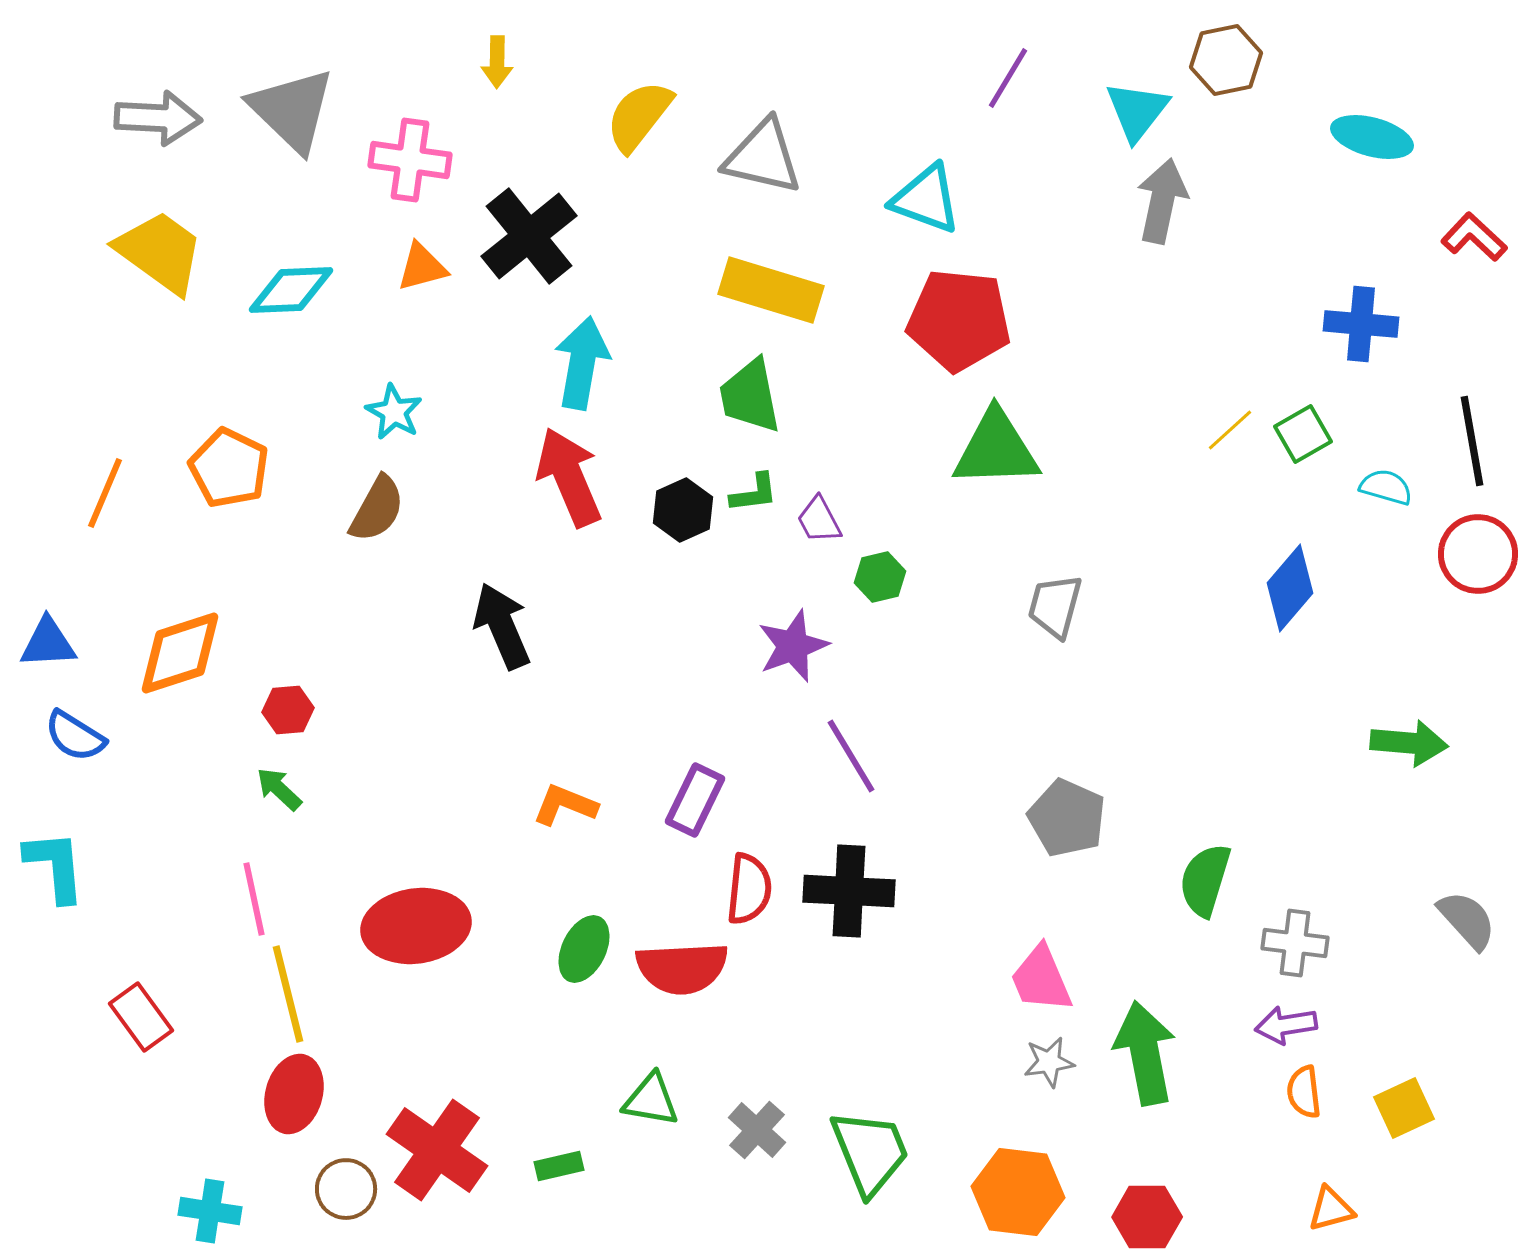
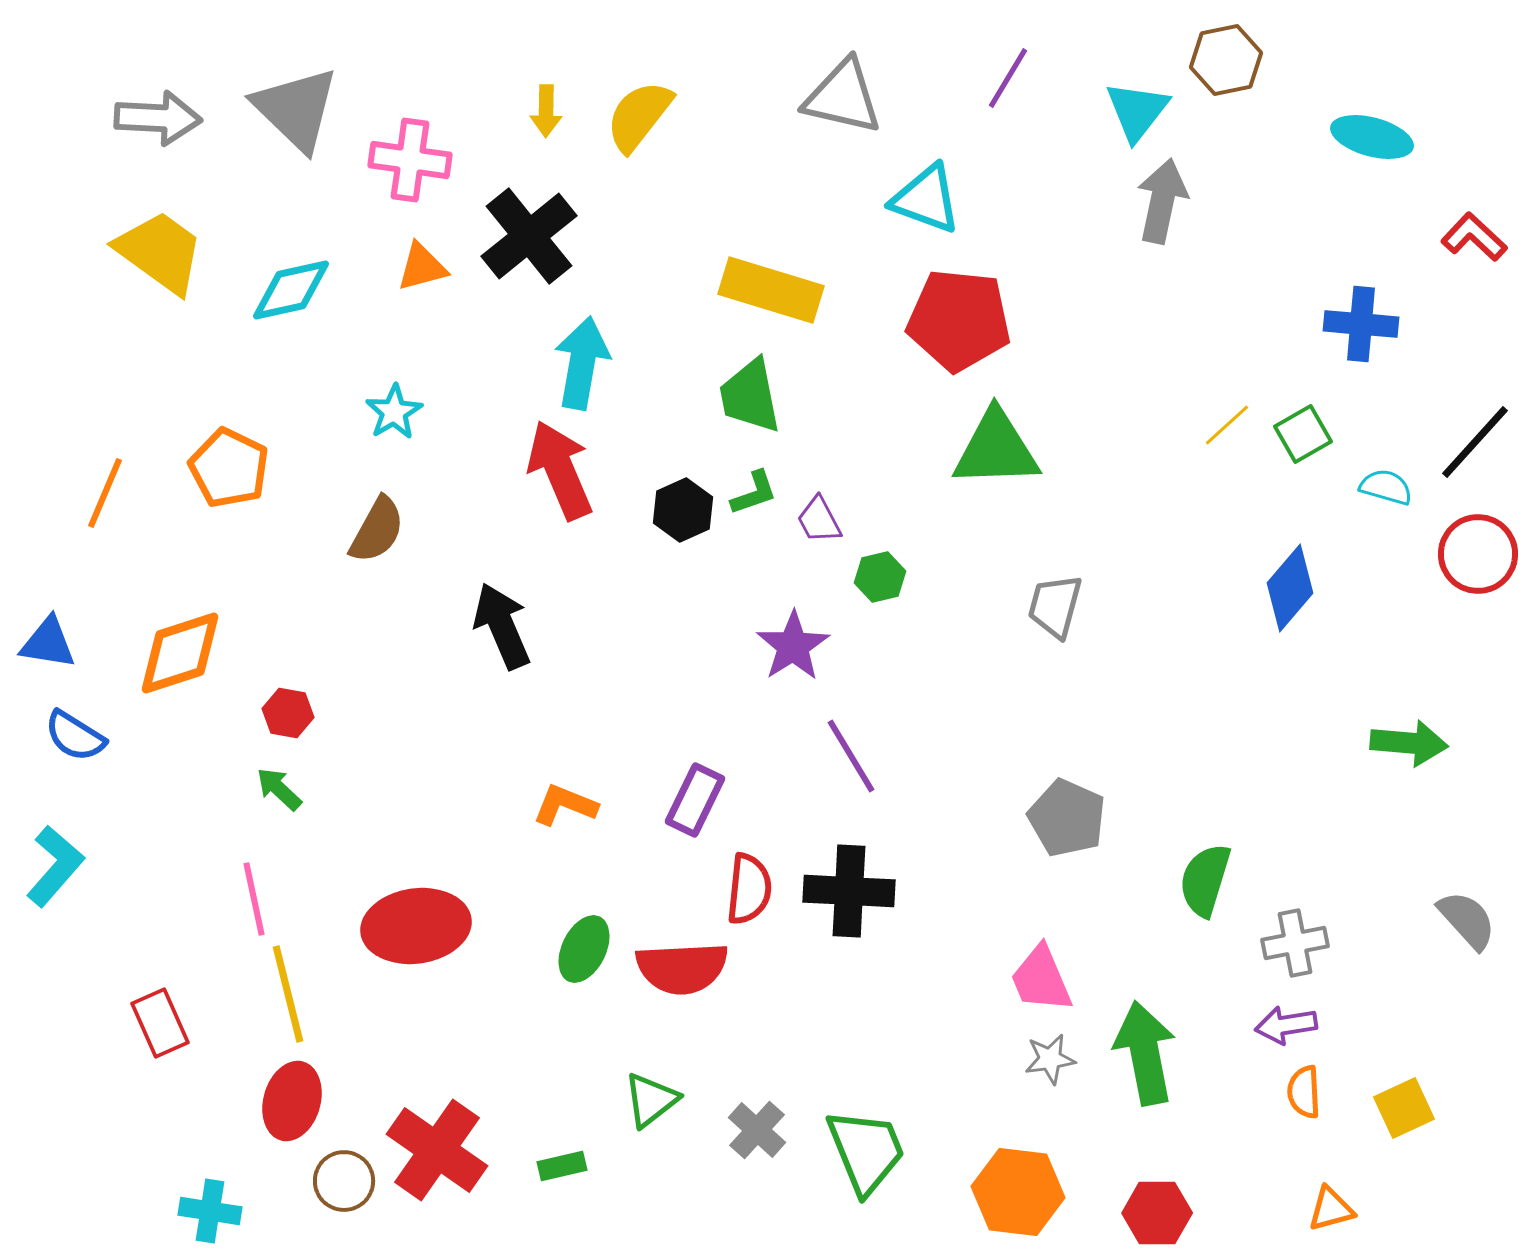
yellow arrow at (497, 62): moved 49 px right, 49 px down
gray triangle at (292, 110): moved 4 px right, 1 px up
gray triangle at (763, 157): moved 80 px right, 60 px up
cyan diamond at (291, 290): rotated 10 degrees counterclockwise
cyan star at (394, 412): rotated 12 degrees clockwise
yellow line at (1230, 430): moved 3 px left, 5 px up
black line at (1472, 441): moved 3 px right, 1 px down; rotated 52 degrees clockwise
red arrow at (569, 477): moved 9 px left, 7 px up
green L-shape at (754, 493): rotated 12 degrees counterclockwise
brown semicircle at (377, 509): moved 21 px down
blue triangle at (48, 643): rotated 12 degrees clockwise
purple star at (793, 646): rotated 12 degrees counterclockwise
red hexagon at (288, 710): moved 3 px down; rotated 15 degrees clockwise
cyan L-shape at (55, 866): rotated 46 degrees clockwise
gray cross at (1295, 943): rotated 18 degrees counterclockwise
red rectangle at (141, 1017): moved 19 px right, 6 px down; rotated 12 degrees clockwise
gray star at (1049, 1062): moved 1 px right, 3 px up
orange semicircle at (1304, 1092): rotated 4 degrees clockwise
red ellipse at (294, 1094): moved 2 px left, 7 px down
green triangle at (651, 1100): rotated 48 degrees counterclockwise
green trapezoid at (870, 1152): moved 4 px left, 1 px up
green rectangle at (559, 1166): moved 3 px right
brown circle at (346, 1189): moved 2 px left, 8 px up
red hexagon at (1147, 1217): moved 10 px right, 4 px up
